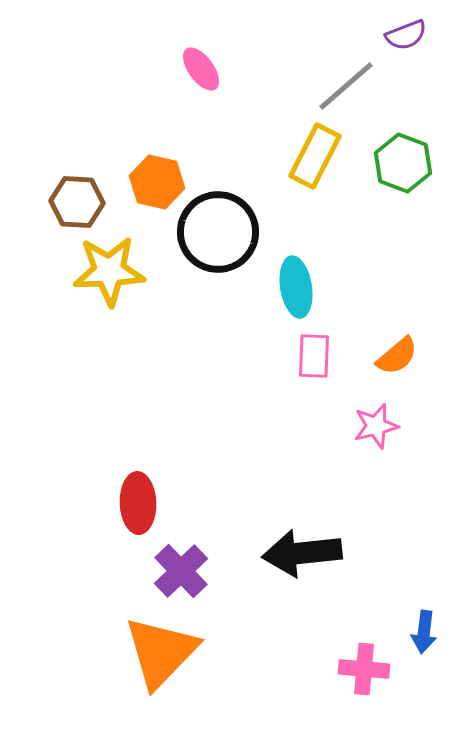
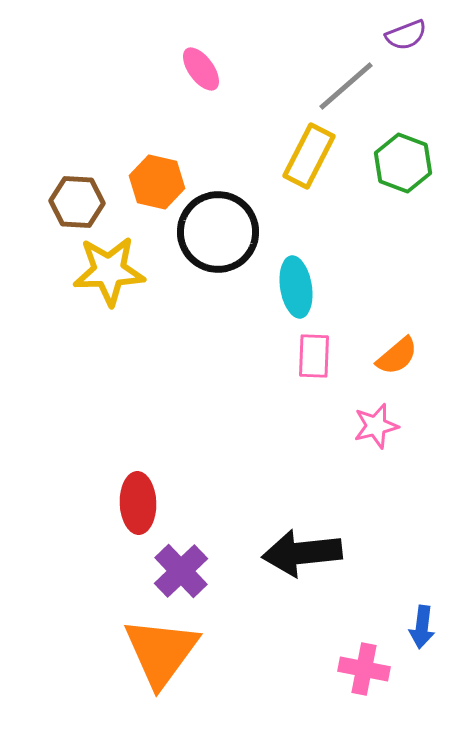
yellow rectangle: moved 6 px left
blue arrow: moved 2 px left, 5 px up
orange triangle: rotated 8 degrees counterclockwise
pink cross: rotated 6 degrees clockwise
